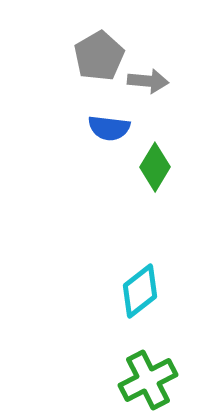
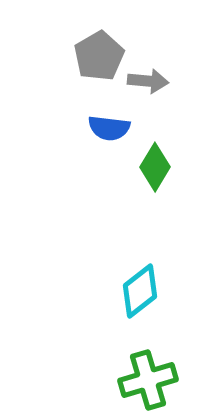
green cross: rotated 10 degrees clockwise
